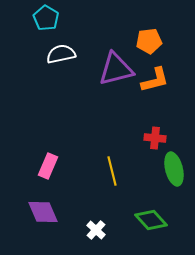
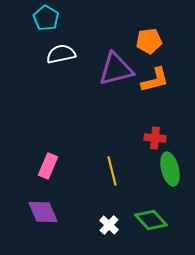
green ellipse: moved 4 px left
white cross: moved 13 px right, 5 px up
